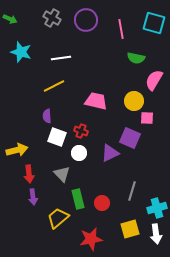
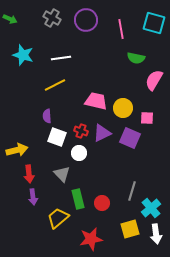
cyan star: moved 2 px right, 3 px down
yellow line: moved 1 px right, 1 px up
yellow circle: moved 11 px left, 7 px down
purple triangle: moved 8 px left, 20 px up
cyan cross: moved 6 px left; rotated 24 degrees counterclockwise
